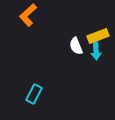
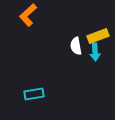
white semicircle: rotated 12 degrees clockwise
cyan arrow: moved 1 px left, 1 px down
cyan rectangle: rotated 54 degrees clockwise
